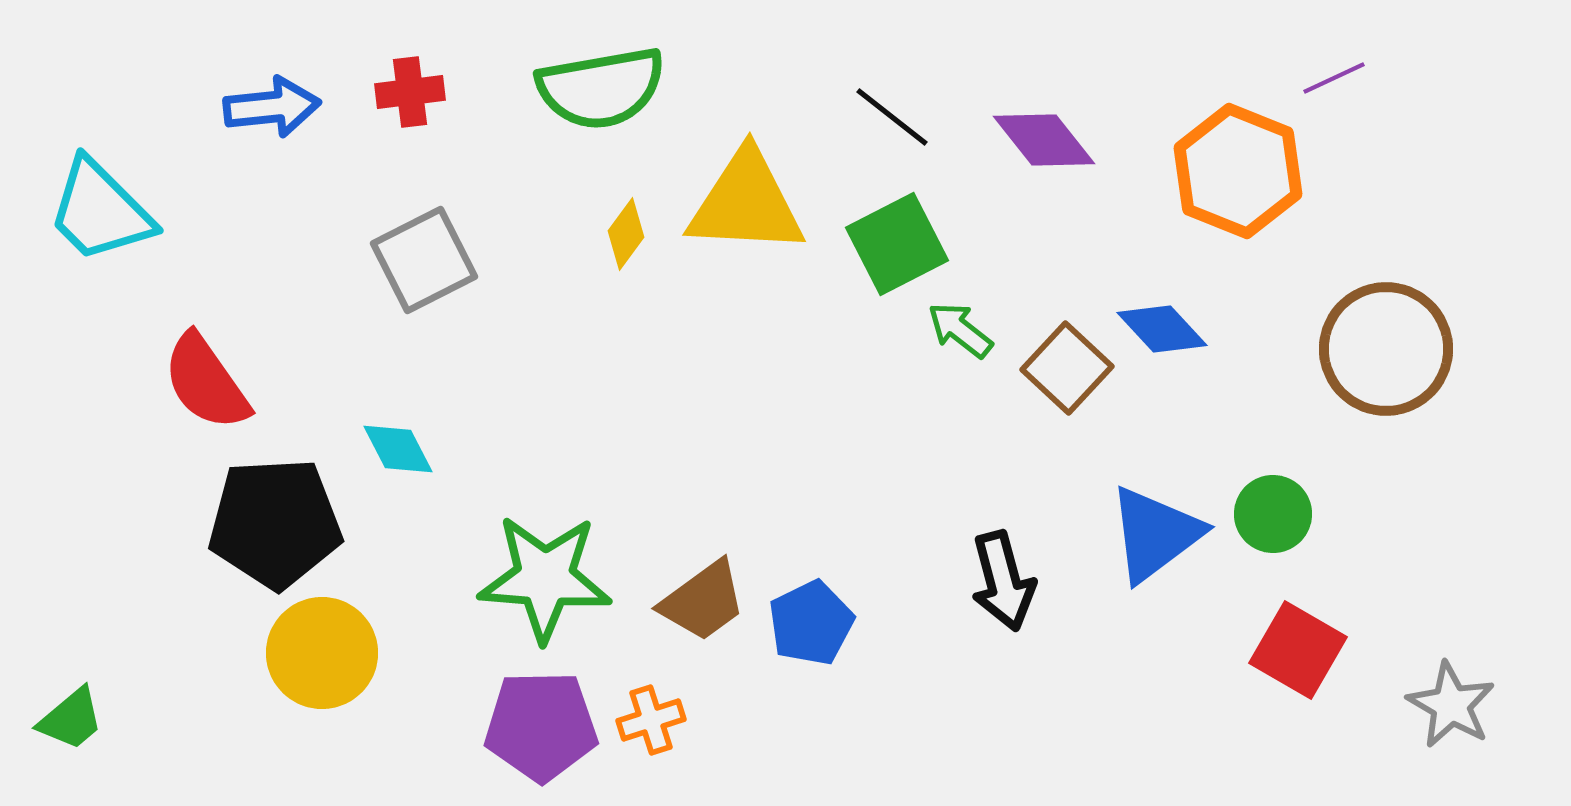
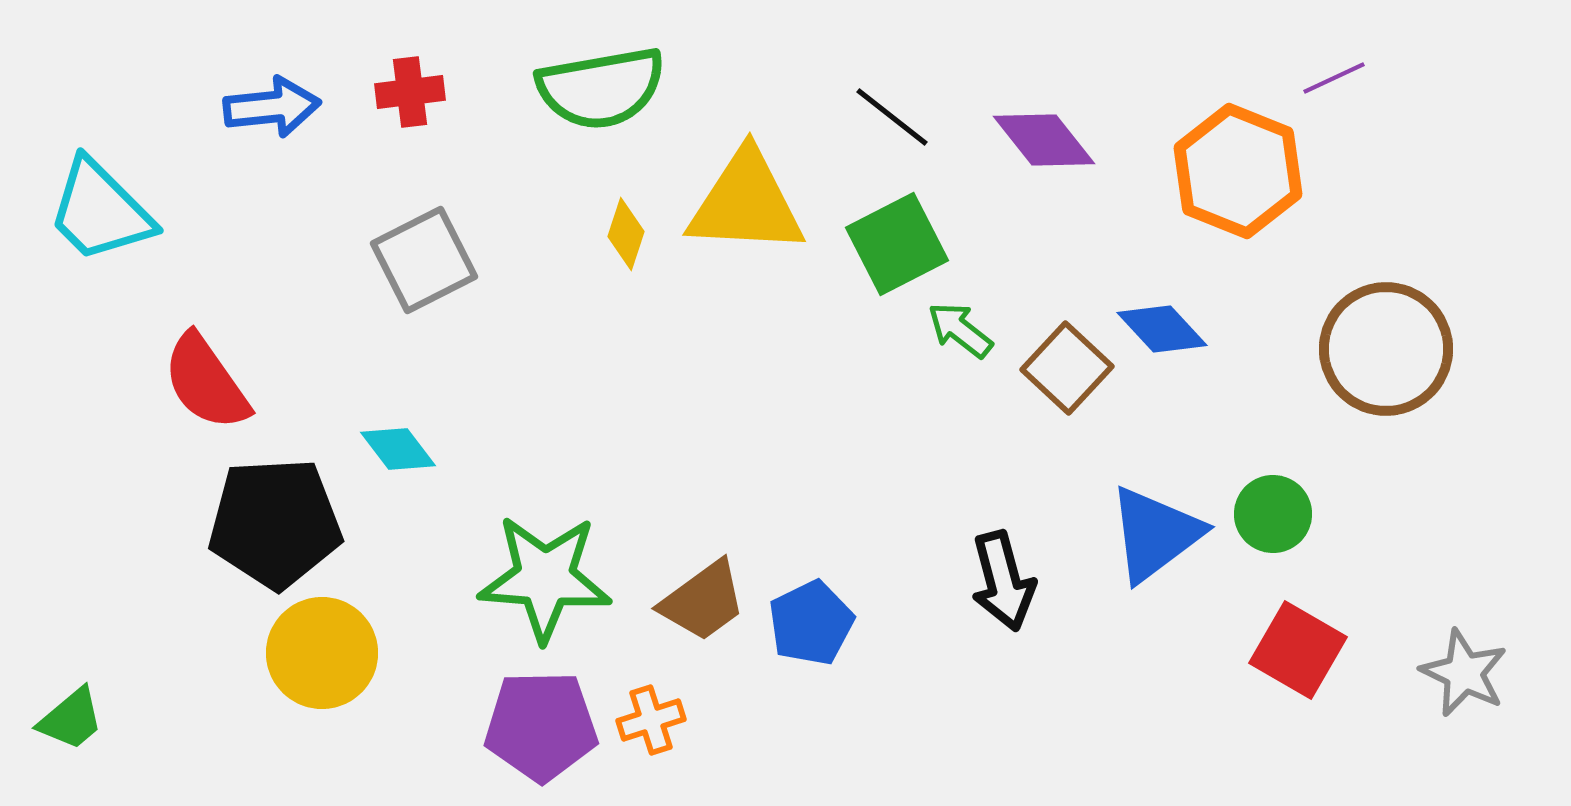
yellow diamond: rotated 18 degrees counterclockwise
cyan diamond: rotated 10 degrees counterclockwise
gray star: moved 13 px right, 32 px up; rotated 4 degrees counterclockwise
